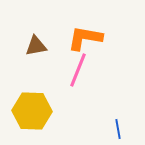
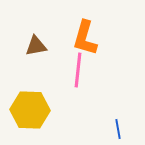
orange L-shape: rotated 84 degrees counterclockwise
pink line: rotated 16 degrees counterclockwise
yellow hexagon: moved 2 px left, 1 px up
